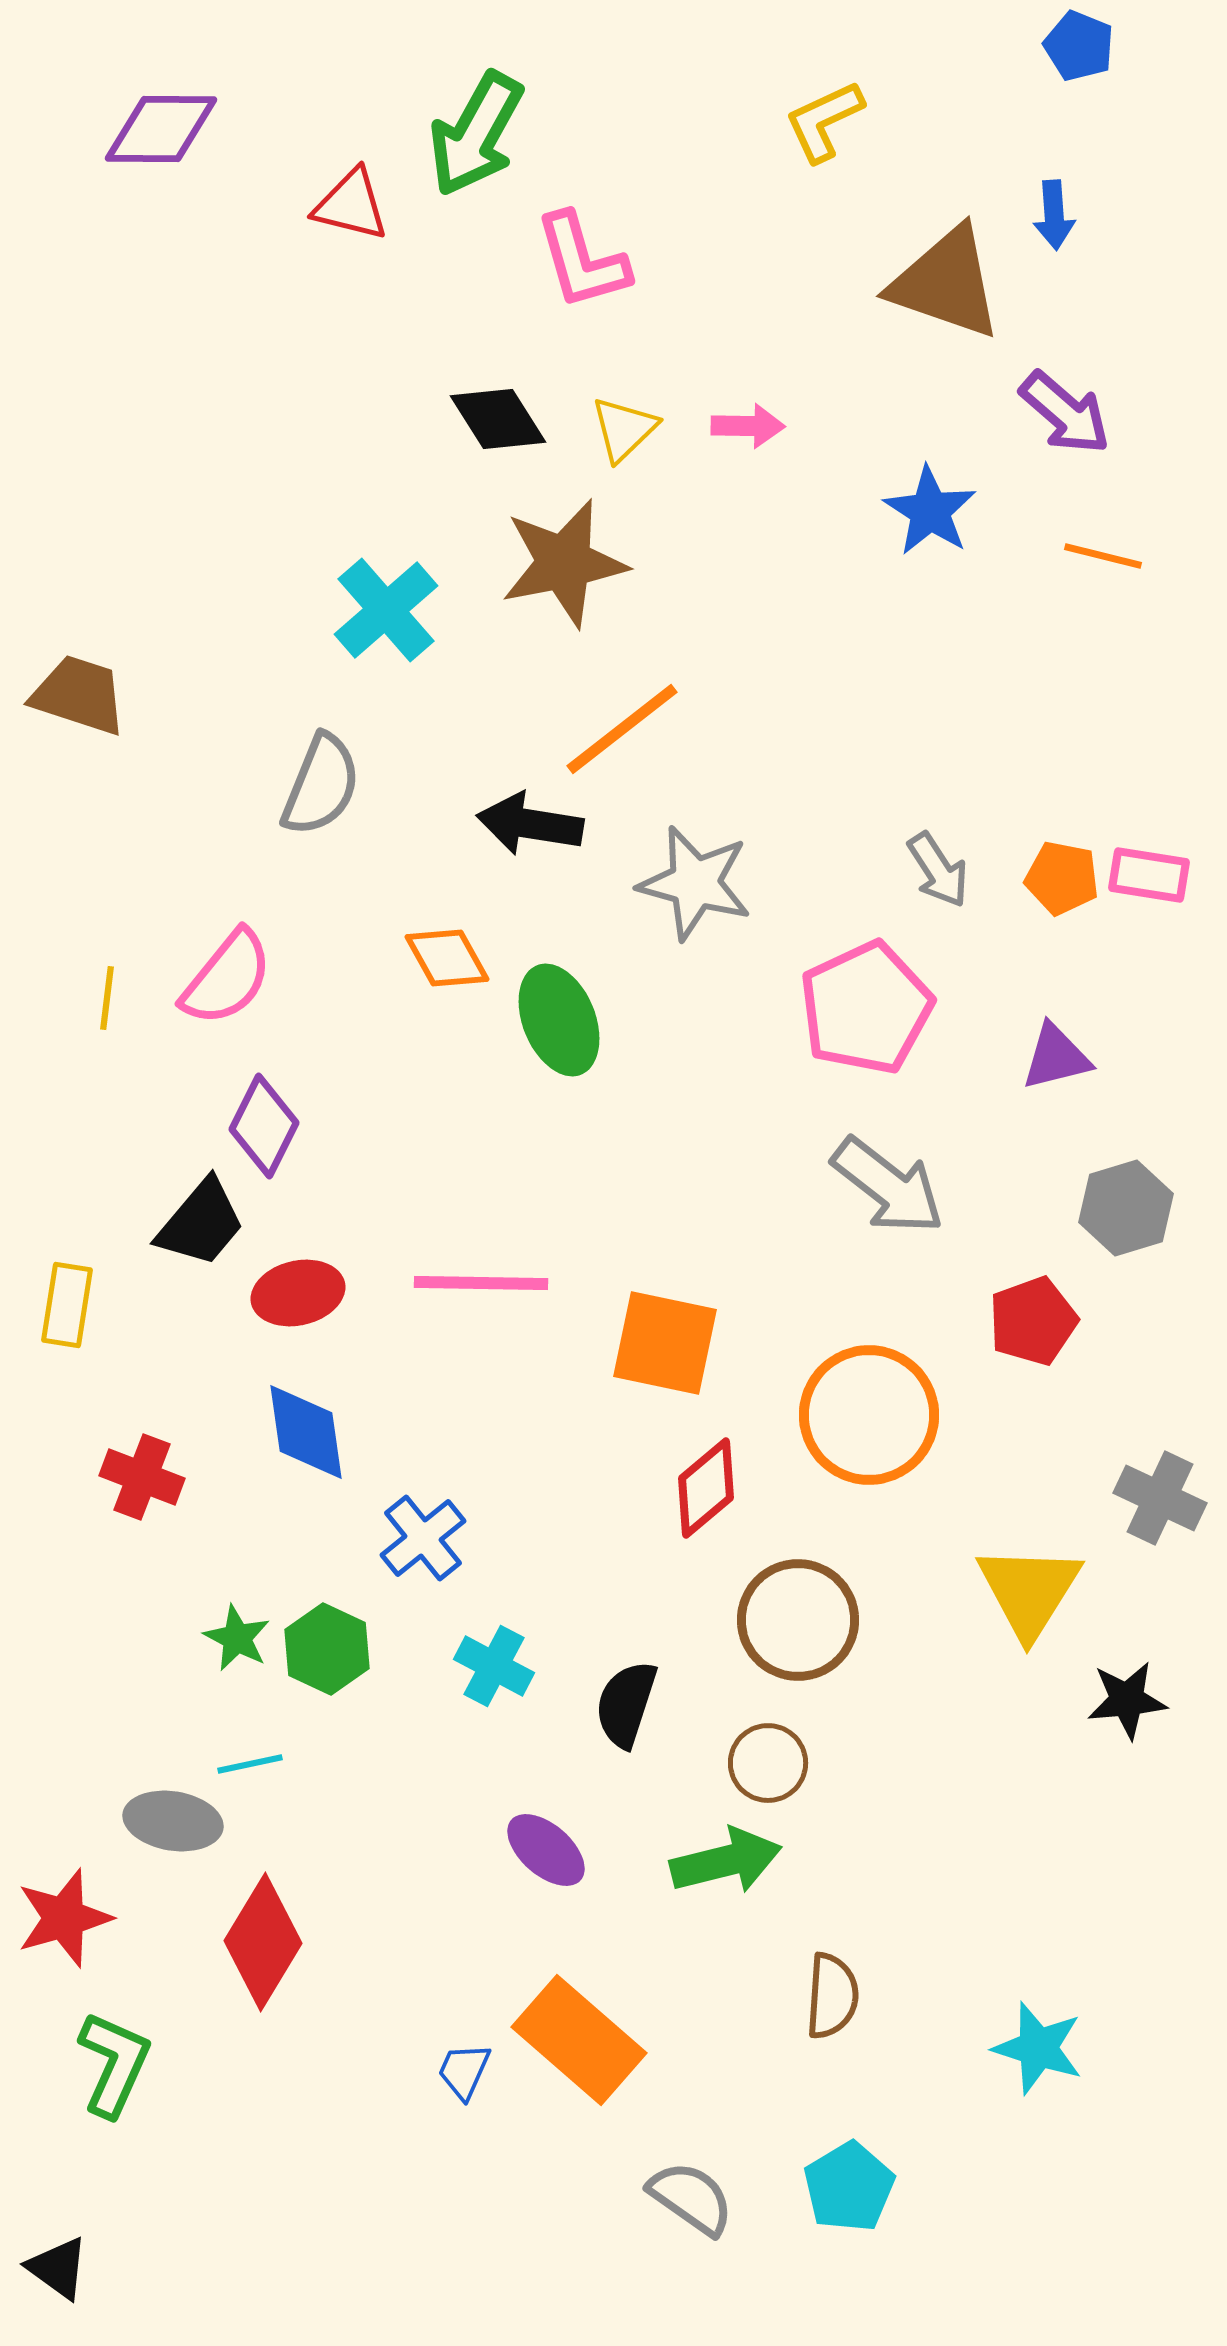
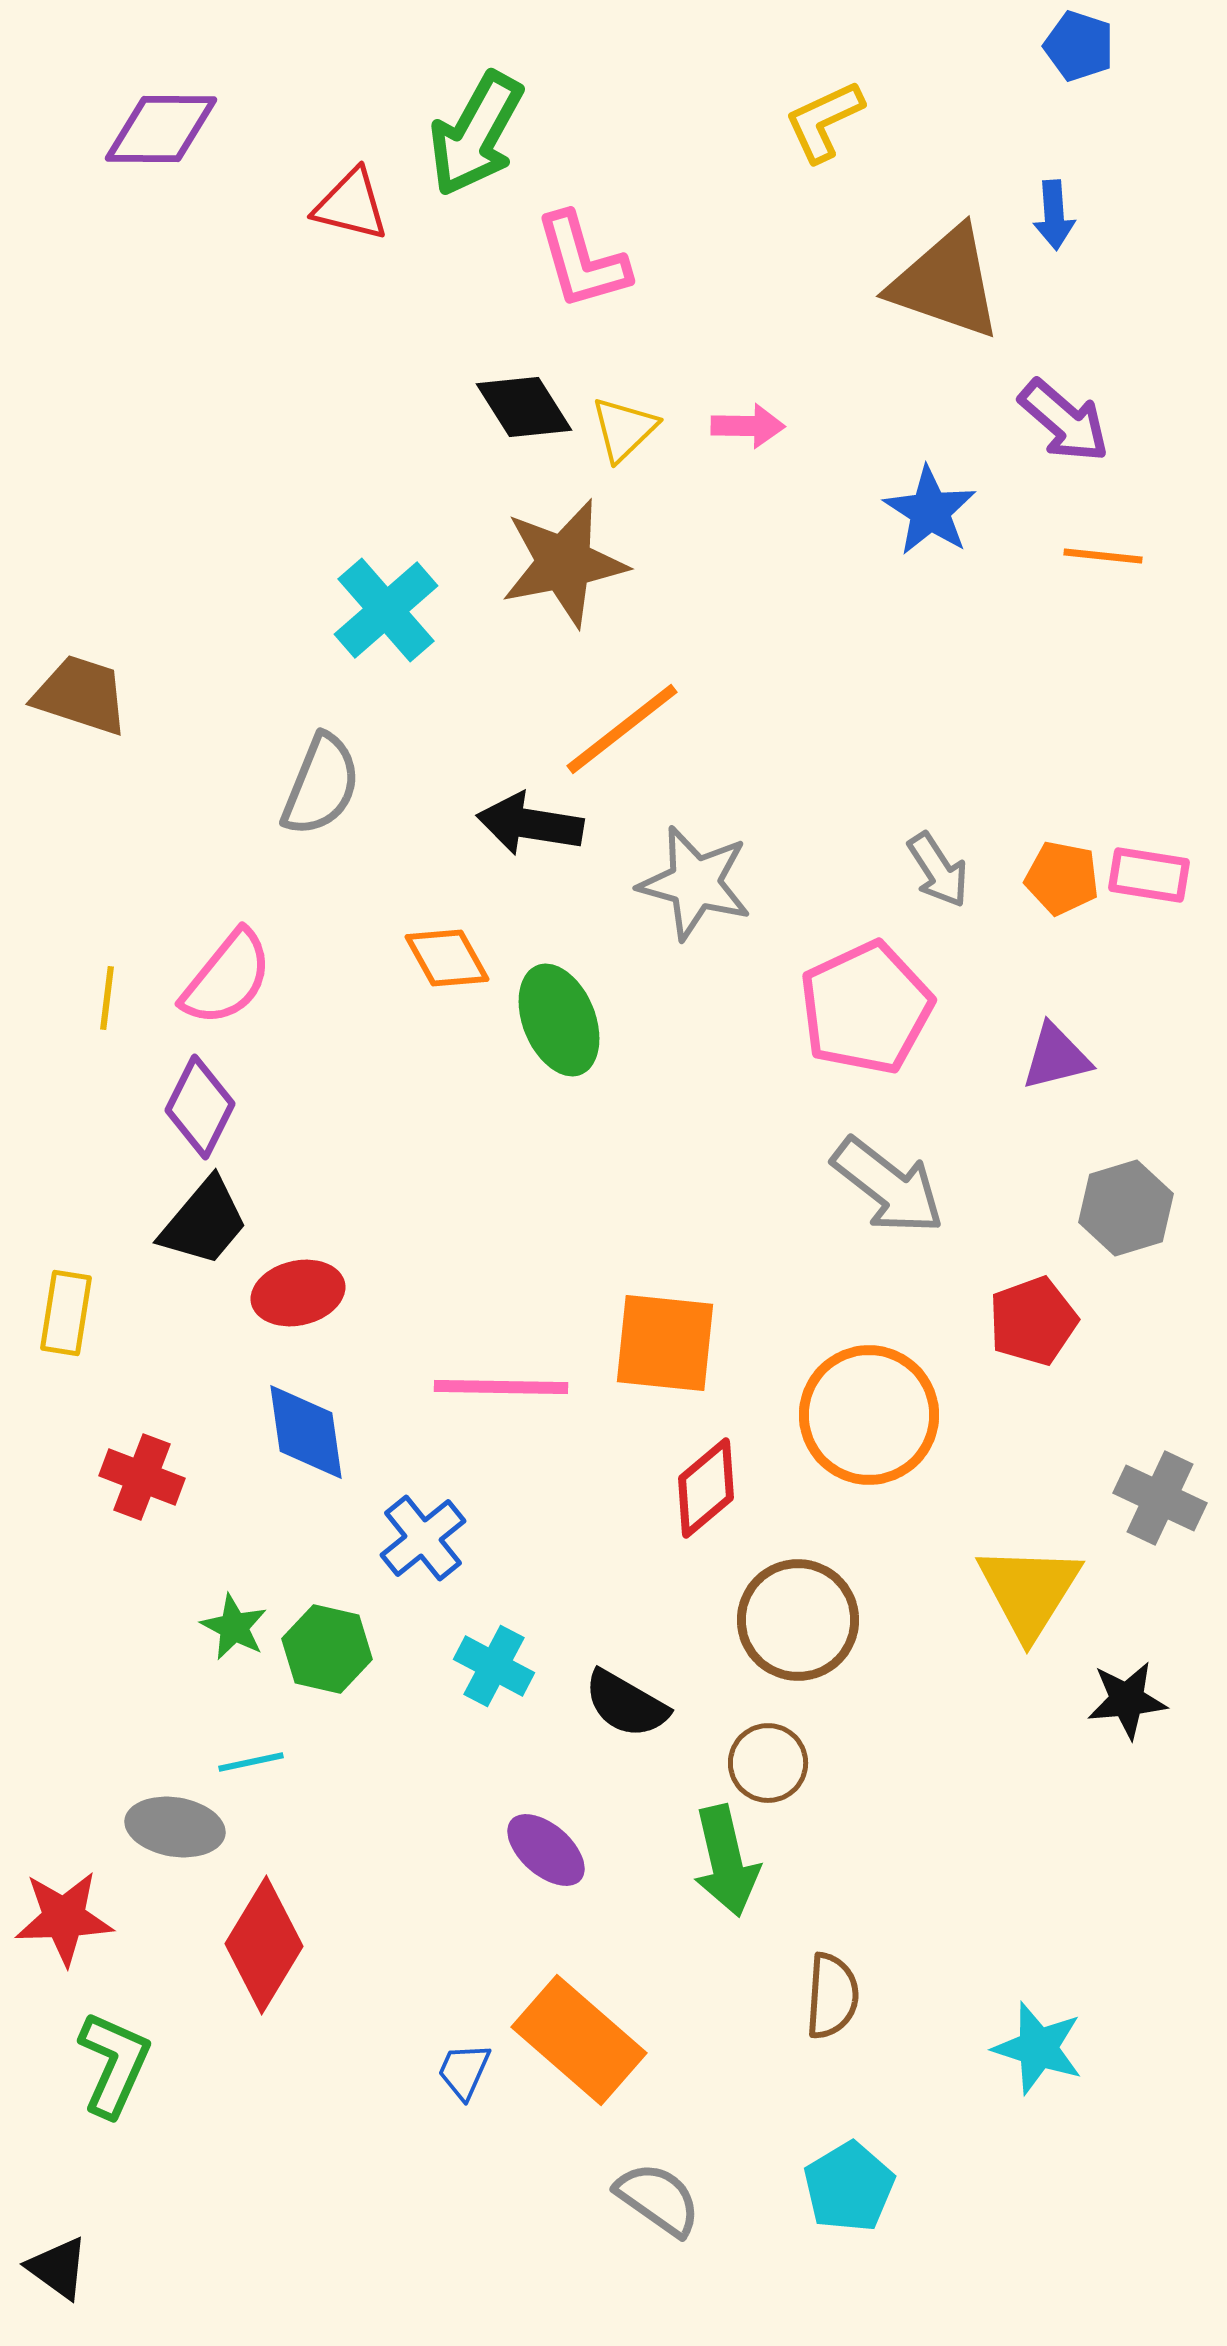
blue pentagon at (1079, 46): rotated 4 degrees counterclockwise
purple arrow at (1065, 413): moved 1 px left, 8 px down
black diamond at (498, 419): moved 26 px right, 12 px up
orange line at (1103, 556): rotated 8 degrees counterclockwise
brown trapezoid at (79, 695): moved 2 px right
purple diamond at (264, 1126): moved 64 px left, 19 px up
black trapezoid at (201, 1223): moved 3 px right, 1 px up
pink line at (481, 1283): moved 20 px right, 104 px down
yellow rectangle at (67, 1305): moved 1 px left, 8 px down
orange square at (665, 1343): rotated 6 degrees counterclockwise
green star at (237, 1638): moved 3 px left, 11 px up
green hexagon at (327, 1649): rotated 12 degrees counterclockwise
black semicircle at (626, 1704): rotated 78 degrees counterclockwise
cyan line at (250, 1764): moved 1 px right, 2 px up
gray ellipse at (173, 1821): moved 2 px right, 6 px down
green arrow at (726, 1861): rotated 91 degrees clockwise
red star at (64, 1918): rotated 14 degrees clockwise
red diamond at (263, 1942): moved 1 px right, 3 px down
gray semicircle at (691, 2198): moved 33 px left, 1 px down
